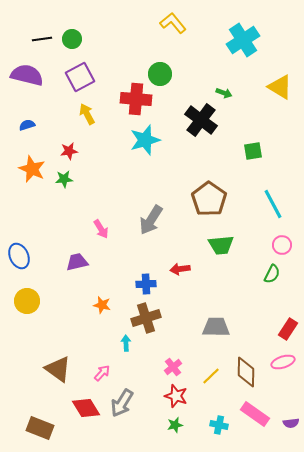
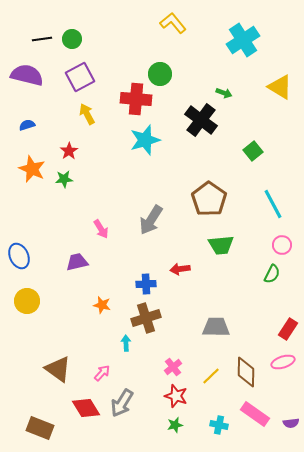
red star at (69, 151): rotated 24 degrees counterclockwise
green square at (253, 151): rotated 30 degrees counterclockwise
